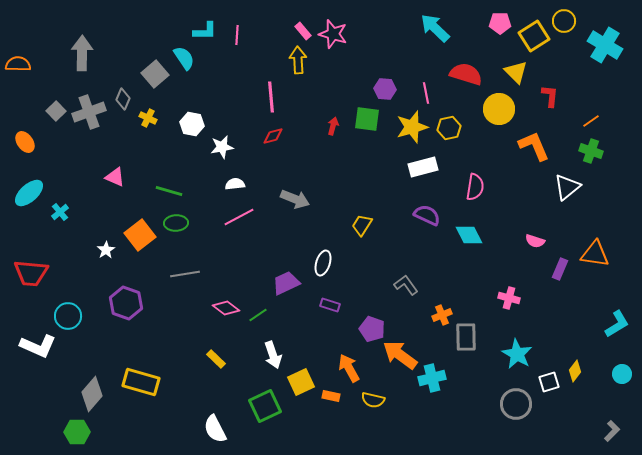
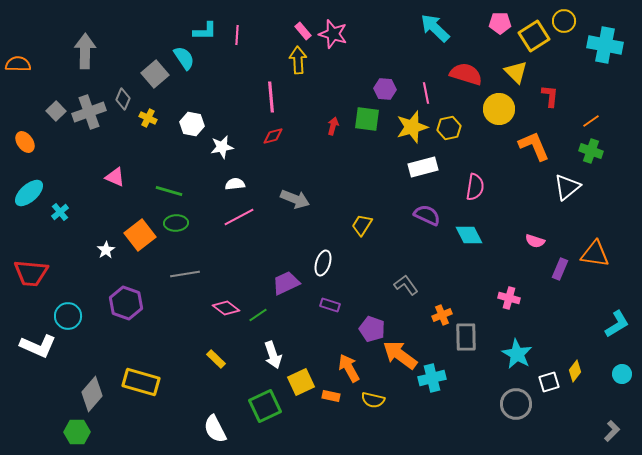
cyan cross at (605, 45): rotated 20 degrees counterclockwise
gray arrow at (82, 53): moved 3 px right, 2 px up
